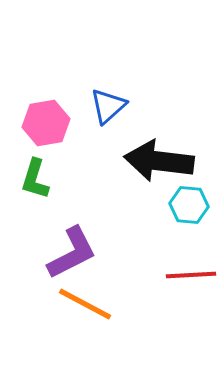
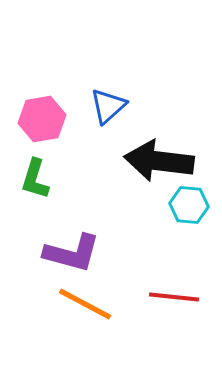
pink hexagon: moved 4 px left, 4 px up
purple L-shape: rotated 42 degrees clockwise
red line: moved 17 px left, 22 px down; rotated 9 degrees clockwise
